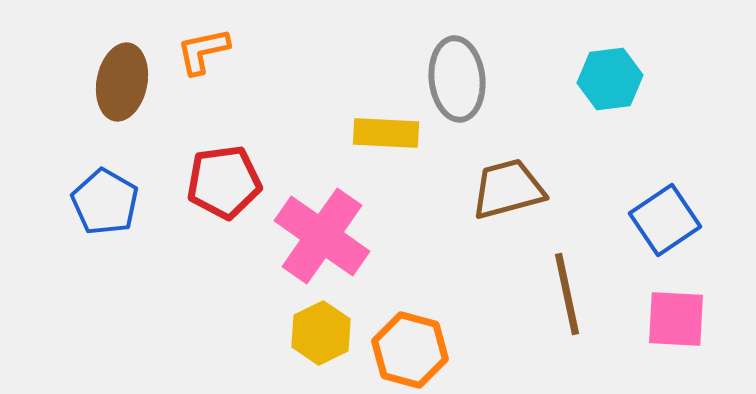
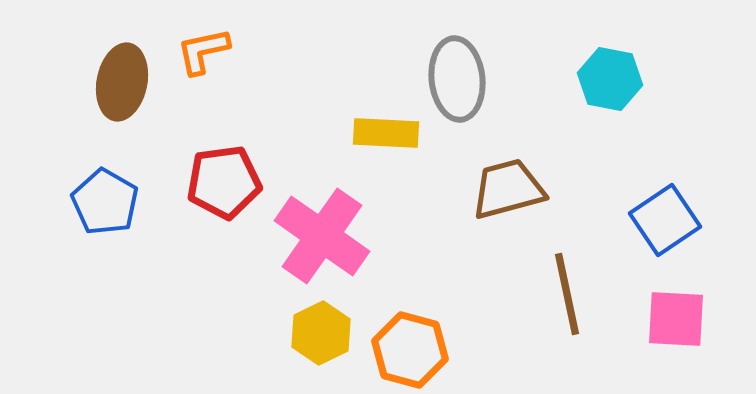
cyan hexagon: rotated 18 degrees clockwise
